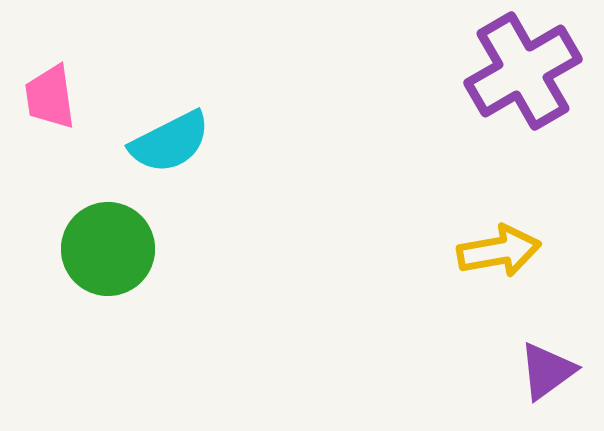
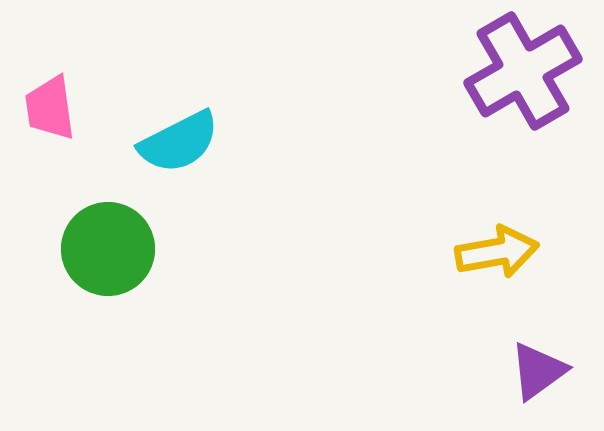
pink trapezoid: moved 11 px down
cyan semicircle: moved 9 px right
yellow arrow: moved 2 px left, 1 px down
purple triangle: moved 9 px left
